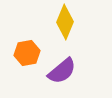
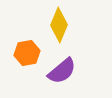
yellow diamond: moved 6 px left, 3 px down
